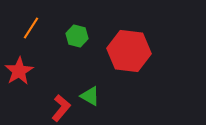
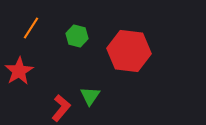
green triangle: rotated 35 degrees clockwise
